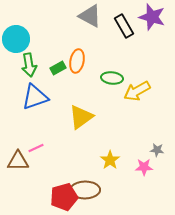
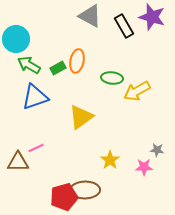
green arrow: rotated 130 degrees clockwise
brown triangle: moved 1 px down
